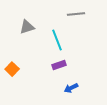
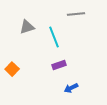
cyan line: moved 3 px left, 3 px up
